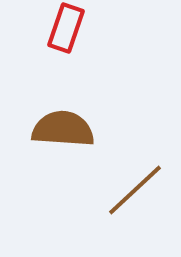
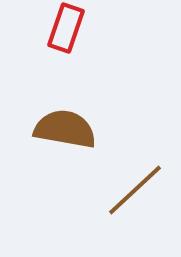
brown semicircle: moved 2 px right; rotated 6 degrees clockwise
